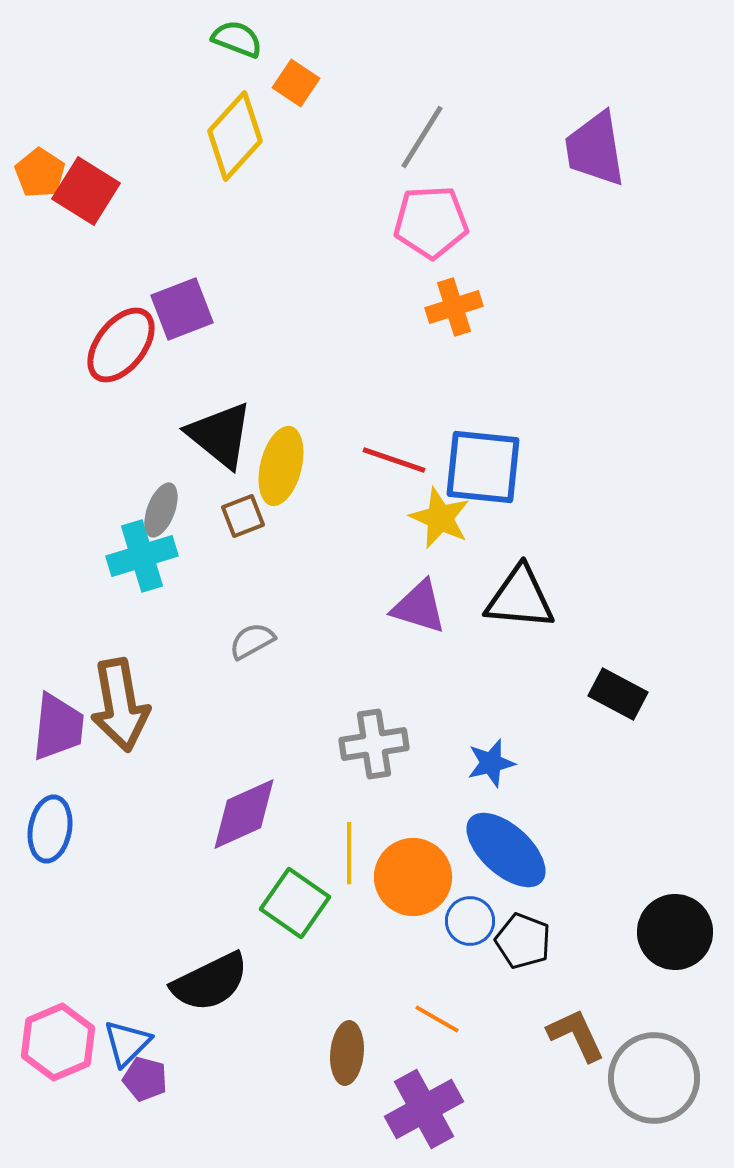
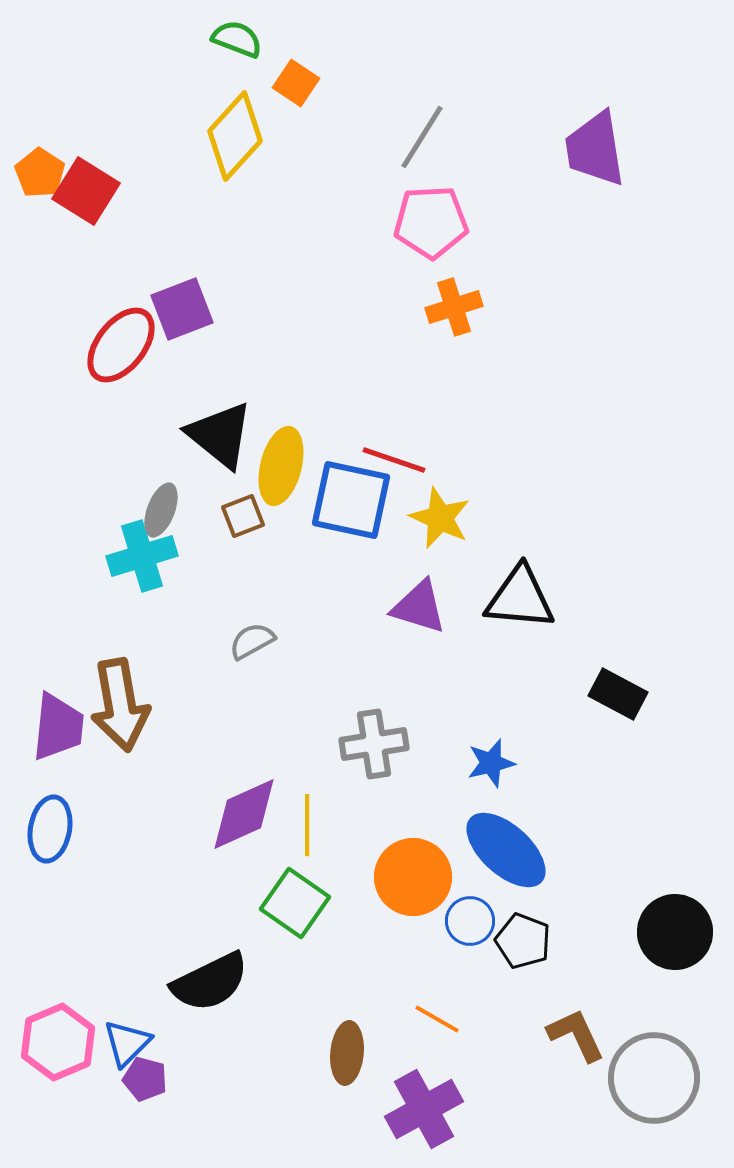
blue square at (483, 467): moved 132 px left, 33 px down; rotated 6 degrees clockwise
yellow line at (349, 853): moved 42 px left, 28 px up
